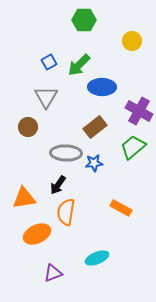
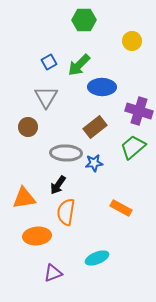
purple cross: rotated 12 degrees counterclockwise
orange ellipse: moved 2 px down; rotated 20 degrees clockwise
